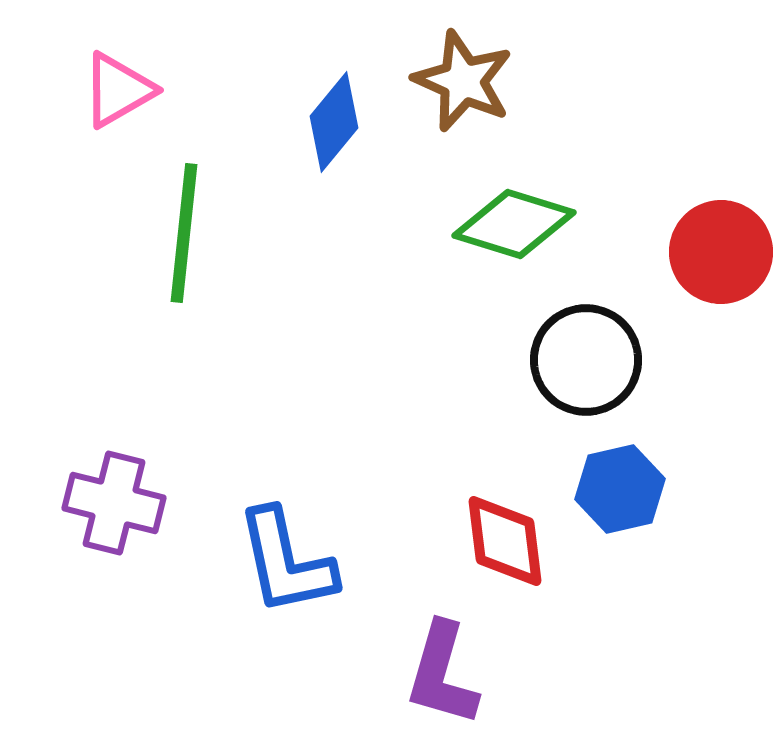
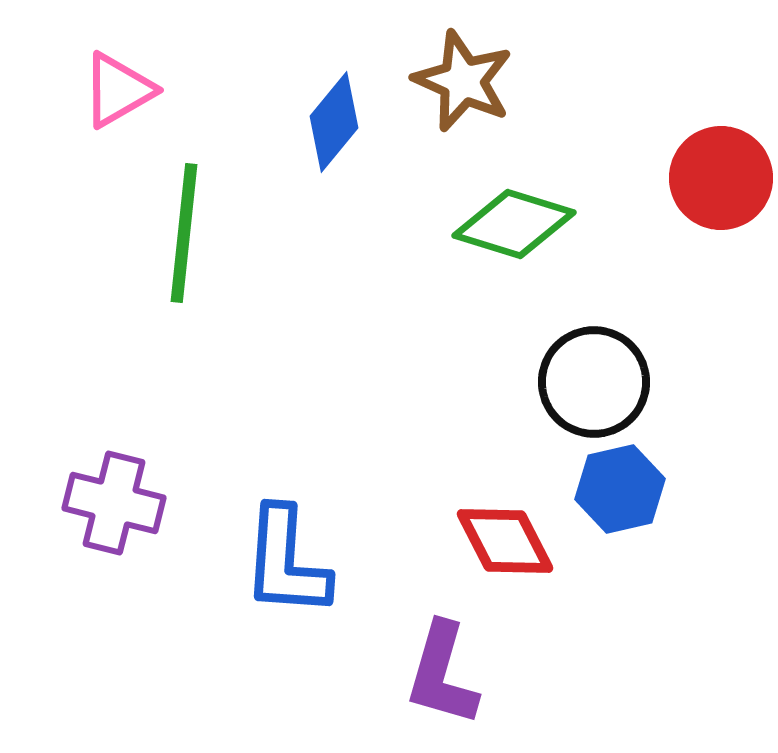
red circle: moved 74 px up
black circle: moved 8 px right, 22 px down
red diamond: rotated 20 degrees counterclockwise
blue L-shape: rotated 16 degrees clockwise
